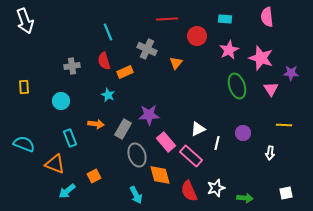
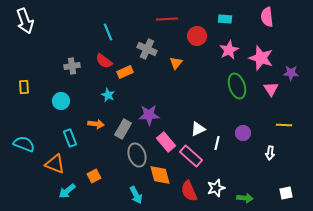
red semicircle at (104, 61): rotated 36 degrees counterclockwise
